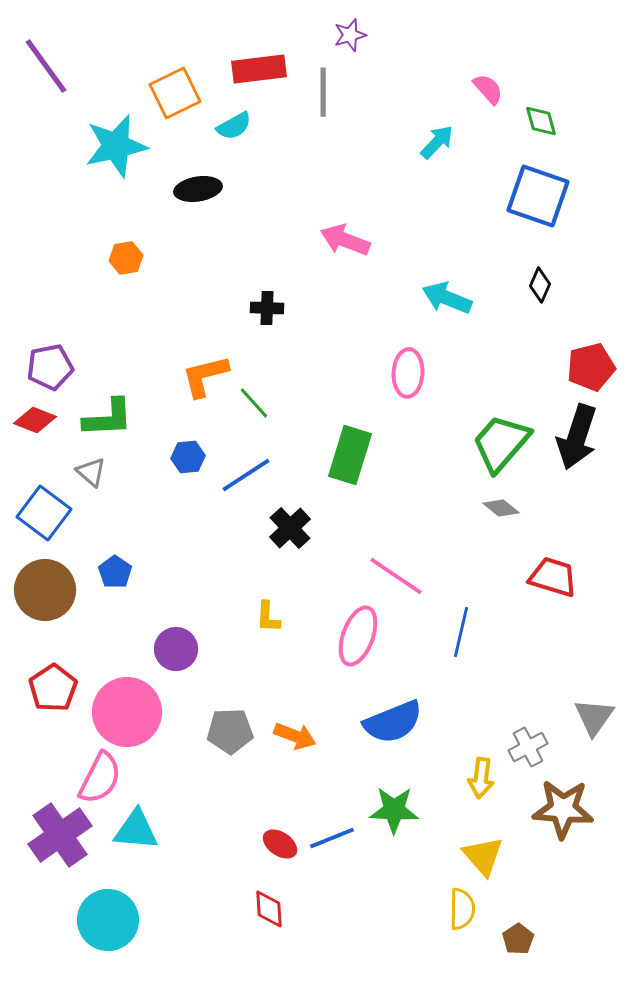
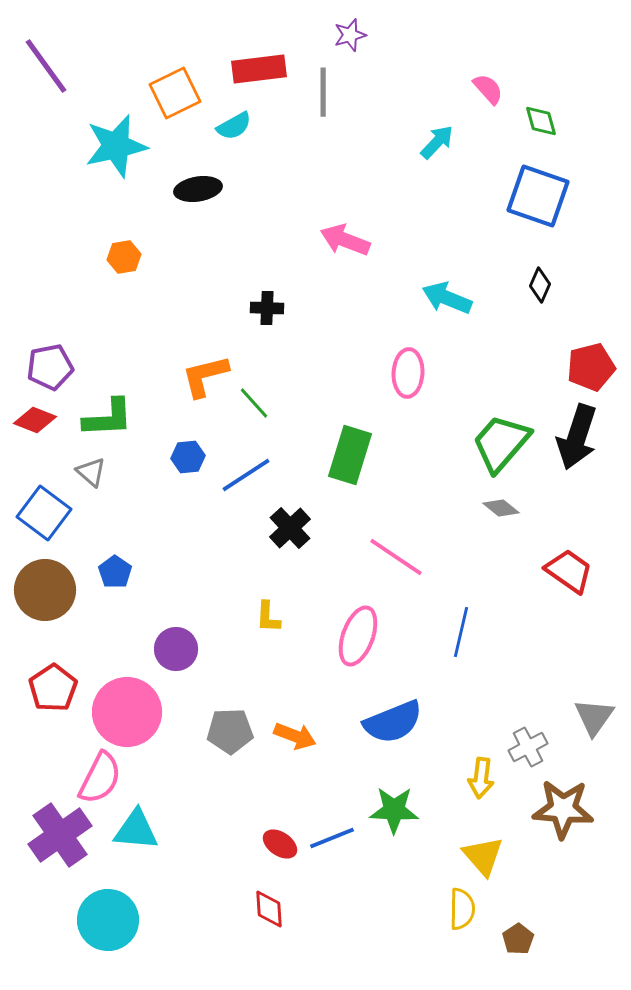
orange hexagon at (126, 258): moved 2 px left, 1 px up
pink line at (396, 576): moved 19 px up
red trapezoid at (553, 577): moved 16 px right, 6 px up; rotated 18 degrees clockwise
